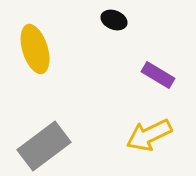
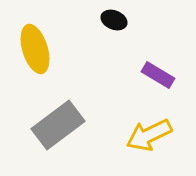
gray rectangle: moved 14 px right, 21 px up
